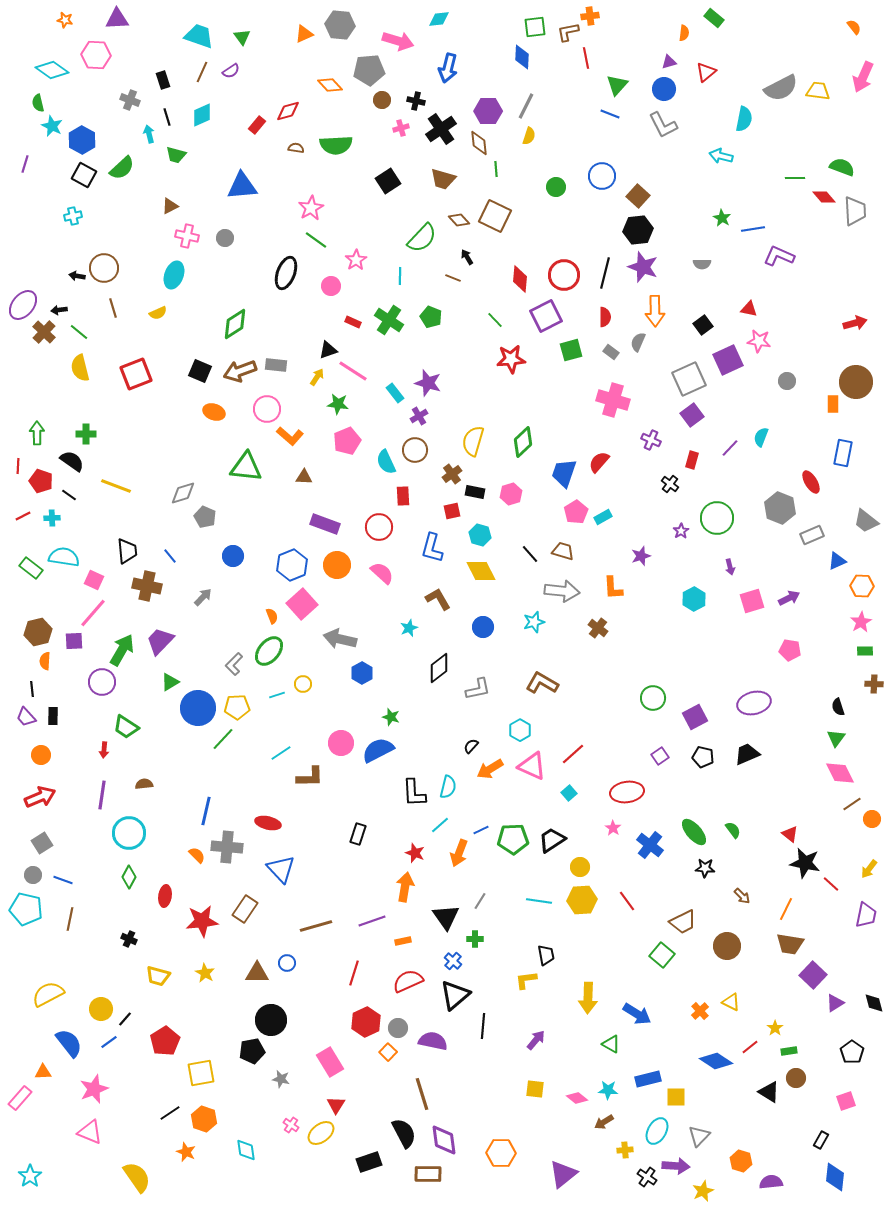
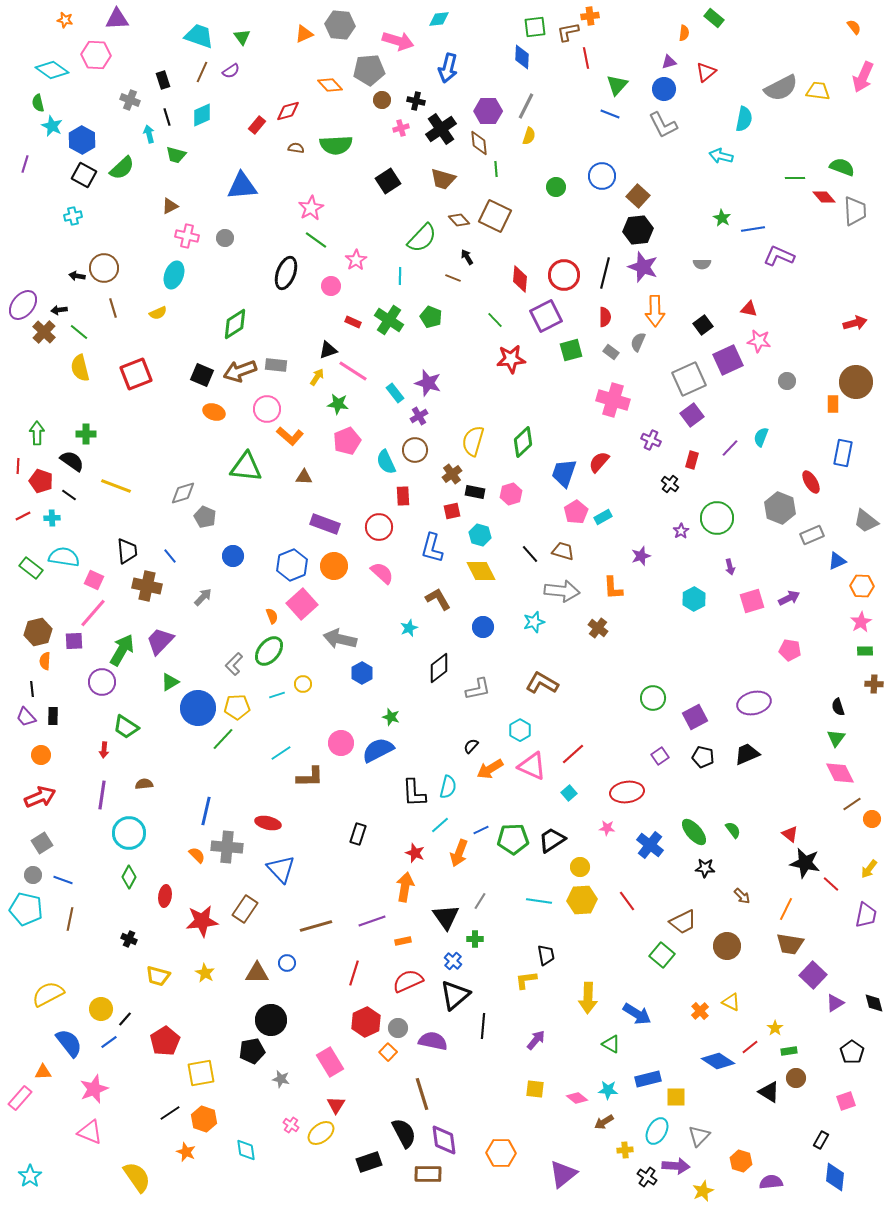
black square at (200, 371): moved 2 px right, 4 px down
orange circle at (337, 565): moved 3 px left, 1 px down
pink star at (613, 828): moved 6 px left; rotated 28 degrees counterclockwise
blue diamond at (716, 1061): moved 2 px right
